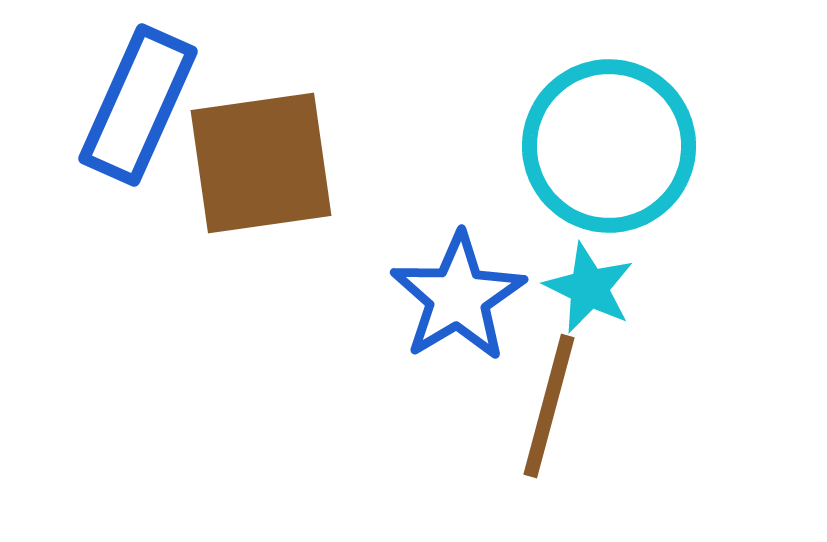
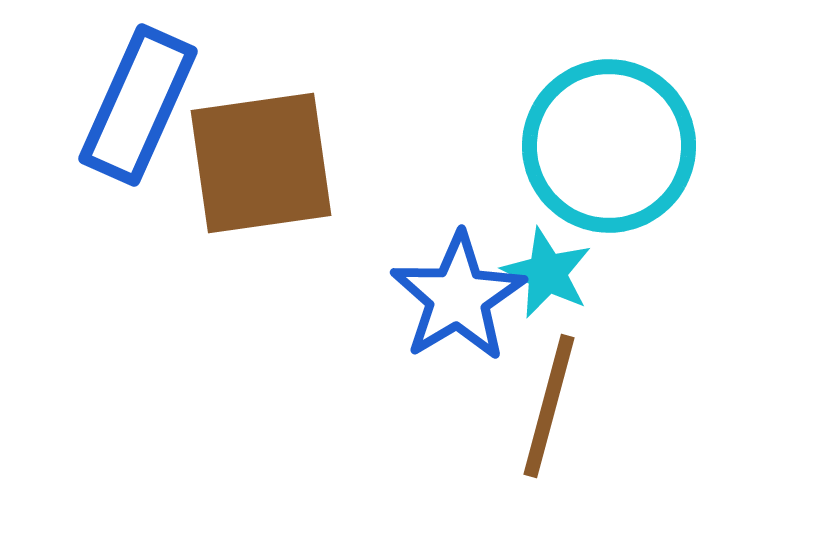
cyan star: moved 42 px left, 15 px up
